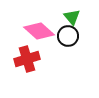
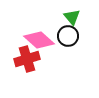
pink diamond: moved 9 px down
